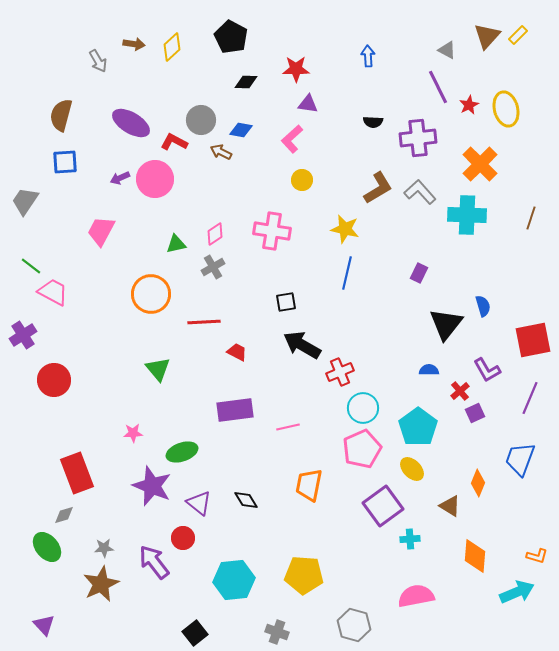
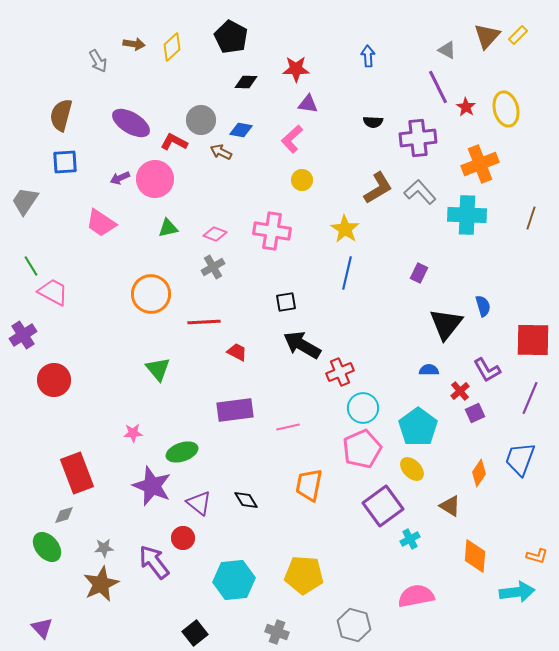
red star at (469, 105): moved 3 px left, 2 px down; rotated 12 degrees counterclockwise
orange cross at (480, 164): rotated 24 degrees clockwise
yellow star at (345, 229): rotated 20 degrees clockwise
pink trapezoid at (101, 231): moved 8 px up; rotated 84 degrees counterclockwise
pink diamond at (215, 234): rotated 55 degrees clockwise
green triangle at (176, 244): moved 8 px left, 16 px up
green line at (31, 266): rotated 20 degrees clockwise
red square at (533, 340): rotated 12 degrees clockwise
orange diamond at (478, 483): moved 1 px right, 10 px up; rotated 12 degrees clockwise
cyan cross at (410, 539): rotated 24 degrees counterclockwise
cyan arrow at (517, 592): rotated 16 degrees clockwise
purple triangle at (44, 625): moved 2 px left, 3 px down
